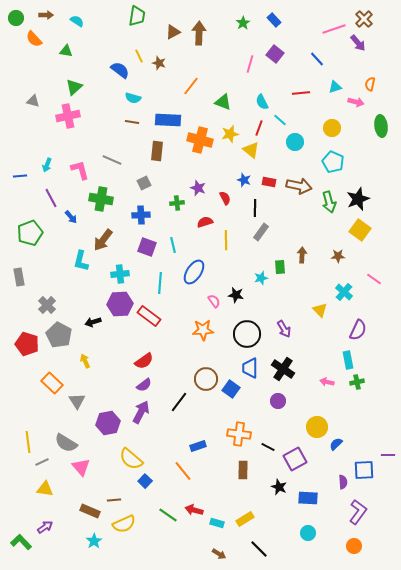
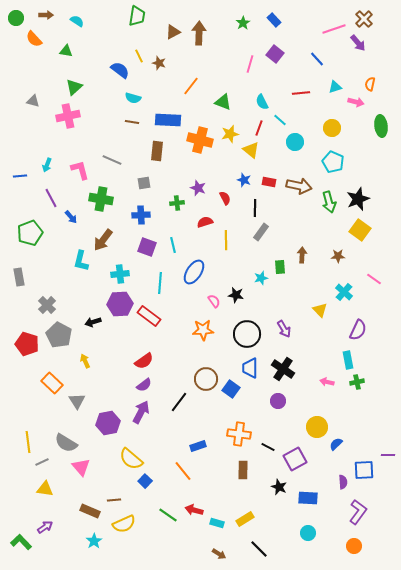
gray square at (144, 183): rotated 16 degrees clockwise
